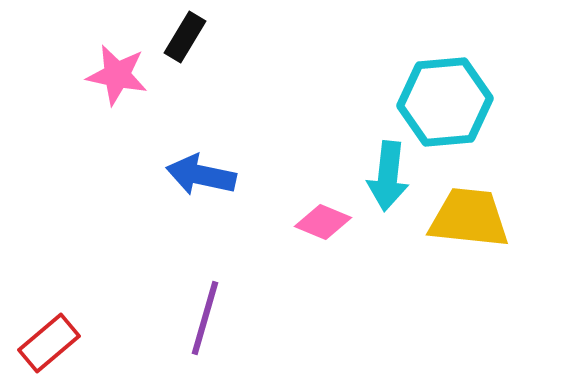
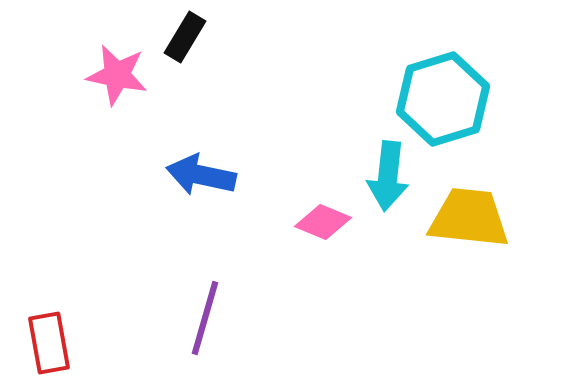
cyan hexagon: moved 2 px left, 3 px up; rotated 12 degrees counterclockwise
red rectangle: rotated 60 degrees counterclockwise
